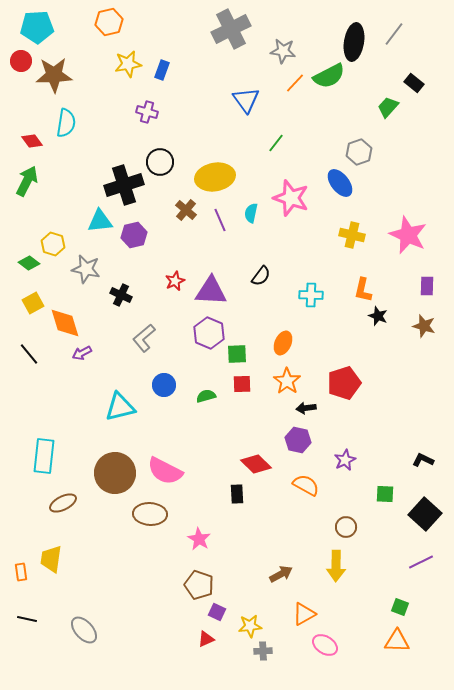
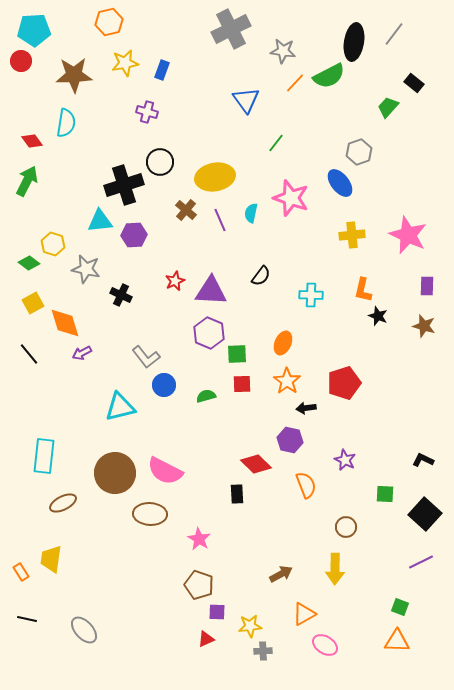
cyan pentagon at (37, 27): moved 3 px left, 3 px down
yellow star at (128, 64): moved 3 px left, 1 px up
brown star at (54, 75): moved 20 px right
purple hexagon at (134, 235): rotated 10 degrees clockwise
yellow cross at (352, 235): rotated 20 degrees counterclockwise
gray L-shape at (144, 338): moved 2 px right, 19 px down; rotated 88 degrees counterclockwise
purple hexagon at (298, 440): moved 8 px left
purple star at (345, 460): rotated 20 degrees counterclockwise
orange semicircle at (306, 485): rotated 40 degrees clockwise
yellow arrow at (336, 566): moved 1 px left, 3 px down
orange rectangle at (21, 572): rotated 24 degrees counterclockwise
purple square at (217, 612): rotated 24 degrees counterclockwise
